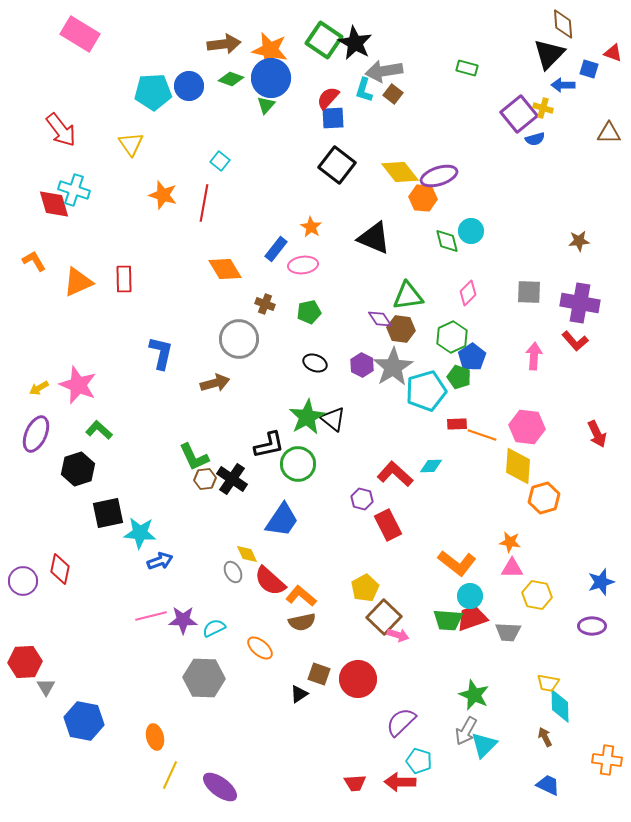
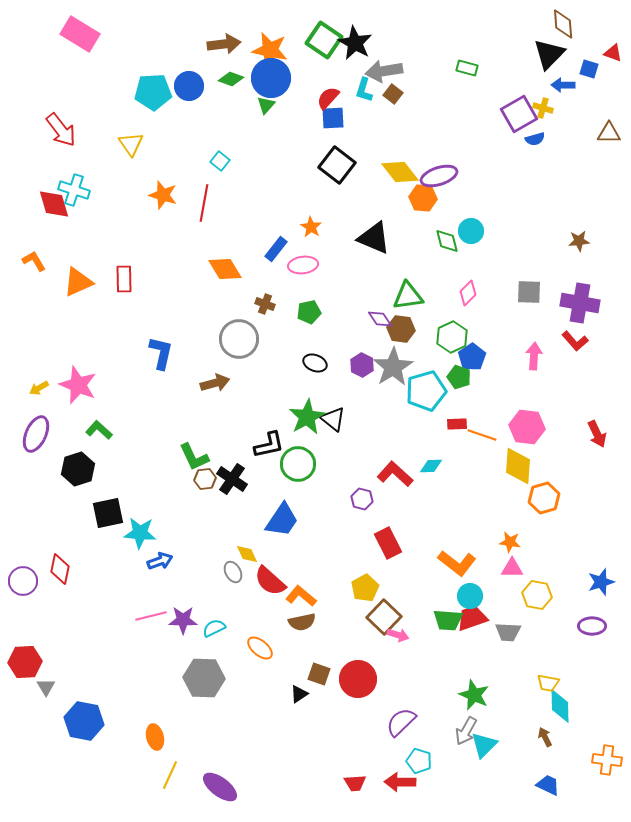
purple square at (519, 114): rotated 9 degrees clockwise
red rectangle at (388, 525): moved 18 px down
